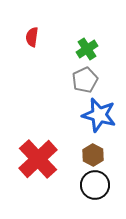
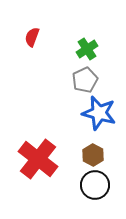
red semicircle: rotated 12 degrees clockwise
blue star: moved 2 px up
red cross: rotated 9 degrees counterclockwise
